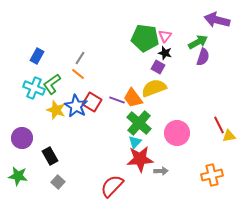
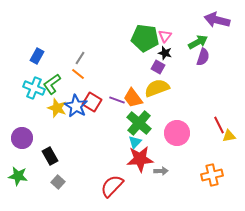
yellow semicircle: moved 3 px right
yellow star: moved 1 px right, 2 px up
